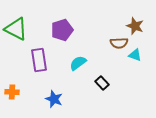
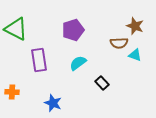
purple pentagon: moved 11 px right
blue star: moved 1 px left, 4 px down
